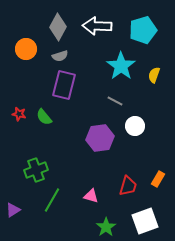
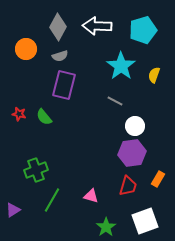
purple hexagon: moved 32 px right, 15 px down
